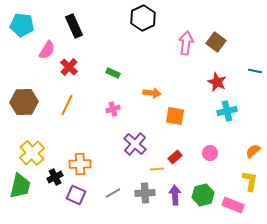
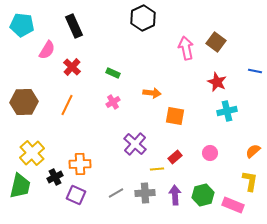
pink arrow: moved 5 px down; rotated 20 degrees counterclockwise
red cross: moved 3 px right
pink cross: moved 7 px up; rotated 16 degrees counterclockwise
gray line: moved 3 px right
